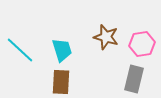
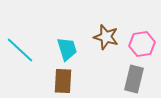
cyan trapezoid: moved 5 px right, 1 px up
brown rectangle: moved 2 px right, 1 px up
